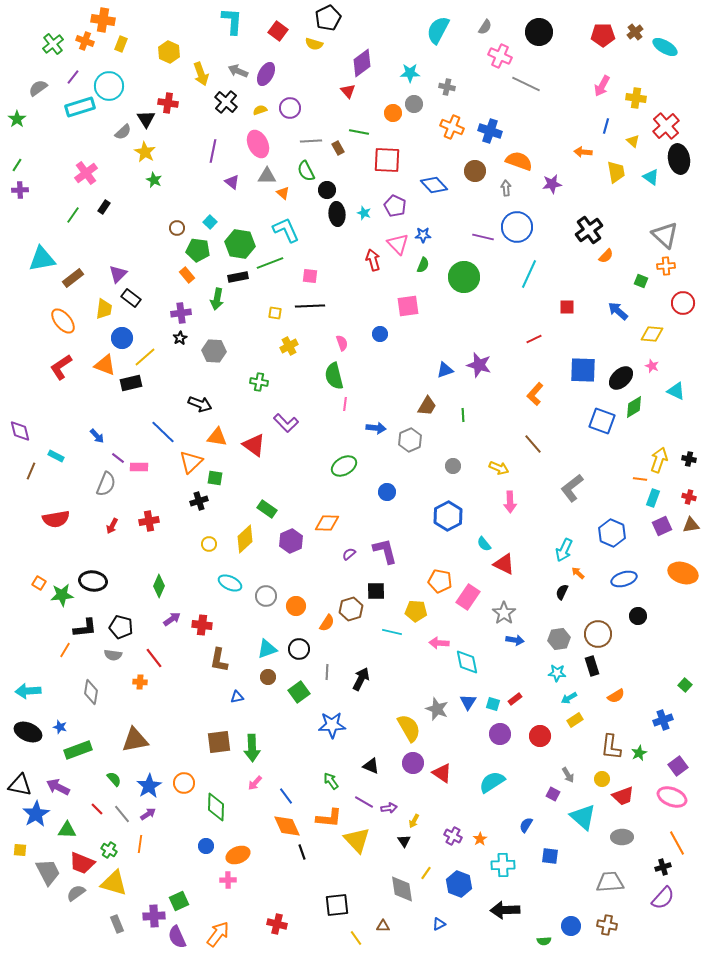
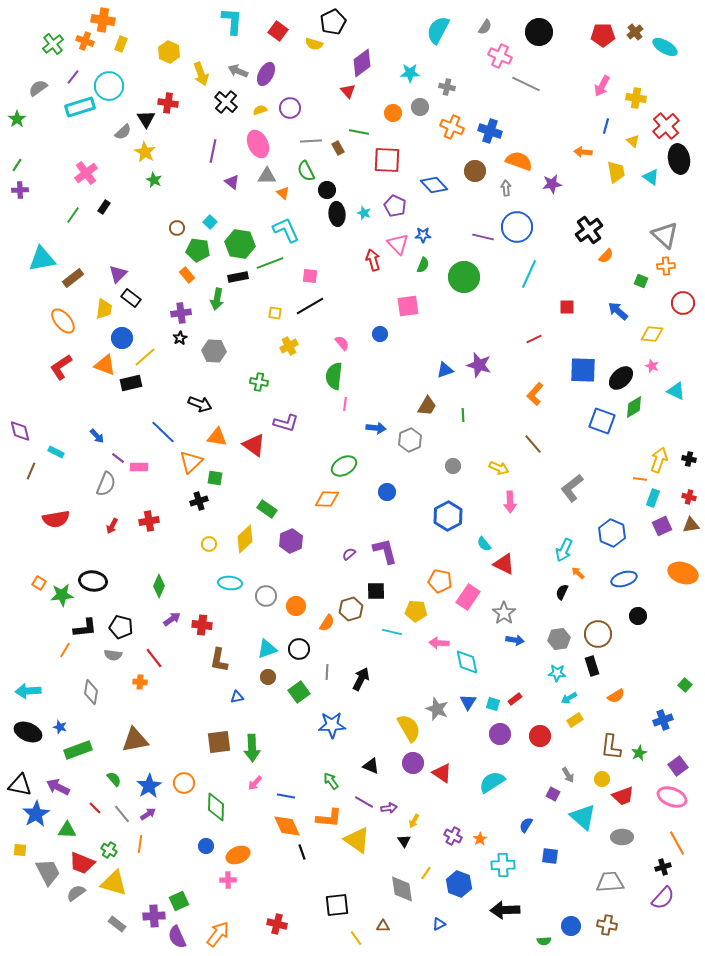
black pentagon at (328, 18): moved 5 px right, 4 px down
gray circle at (414, 104): moved 6 px right, 3 px down
black line at (310, 306): rotated 28 degrees counterclockwise
pink semicircle at (342, 343): rotated 21 degrees counterclockwise
green semicircle at (334, 376): rotated 20 degrees clockwise
purple L-shape at (286, 423): rotated 30 degrees counterclockwise
cyan rectangle at (56, 456): moved 4 px up
orange diamond at (327, 523): moved 24 px up
cyan ellipse at (230, 583): rotated 20 degrees counterclockwise
blue line at (286, 796): rotated 42 degrees counterclockwise
red line at (97, 809): moved 2 px left, 1 px up
yellow triangle at (357, 840): rotated 12 degrees counterclockwise
gray rectangle at (117, 924): rotated 30 degrees counterclockwise
